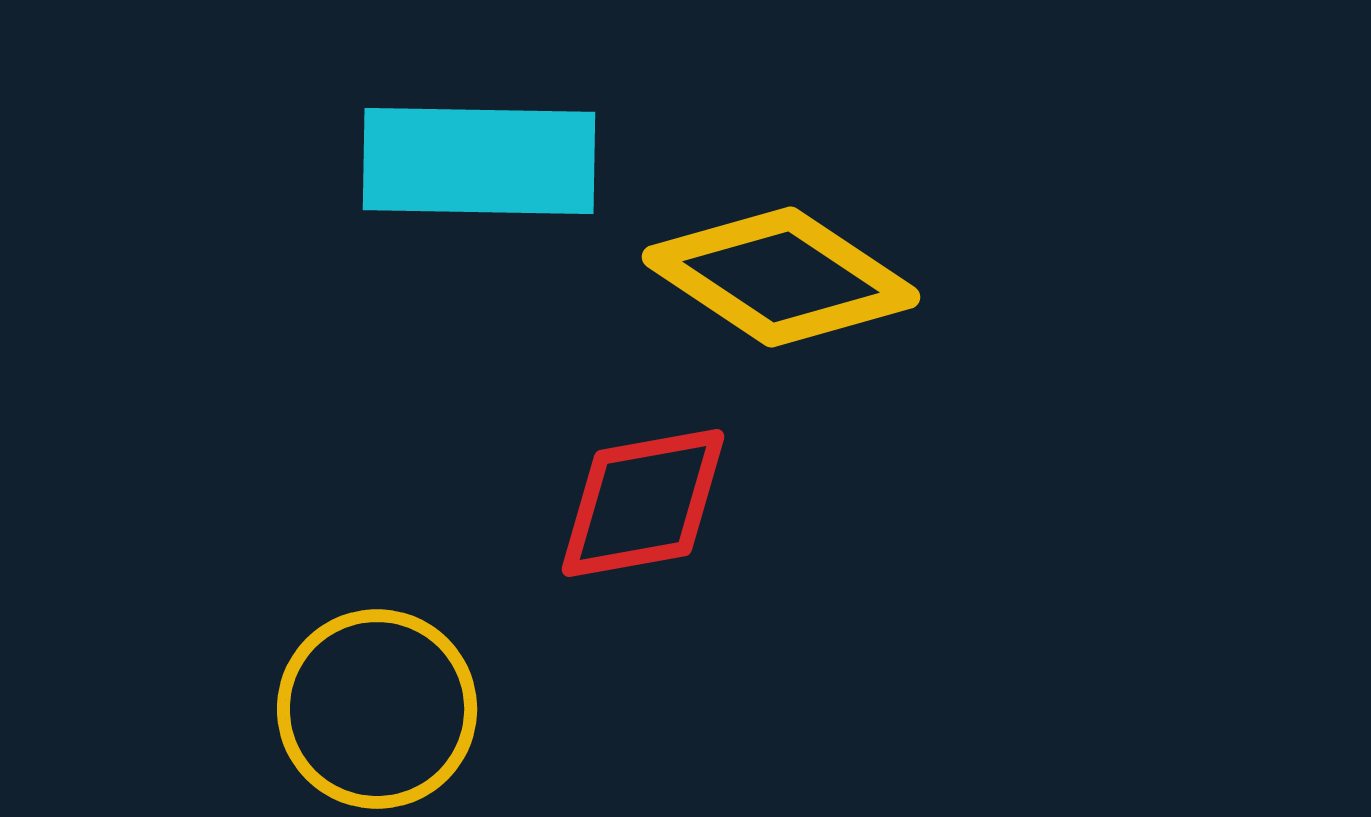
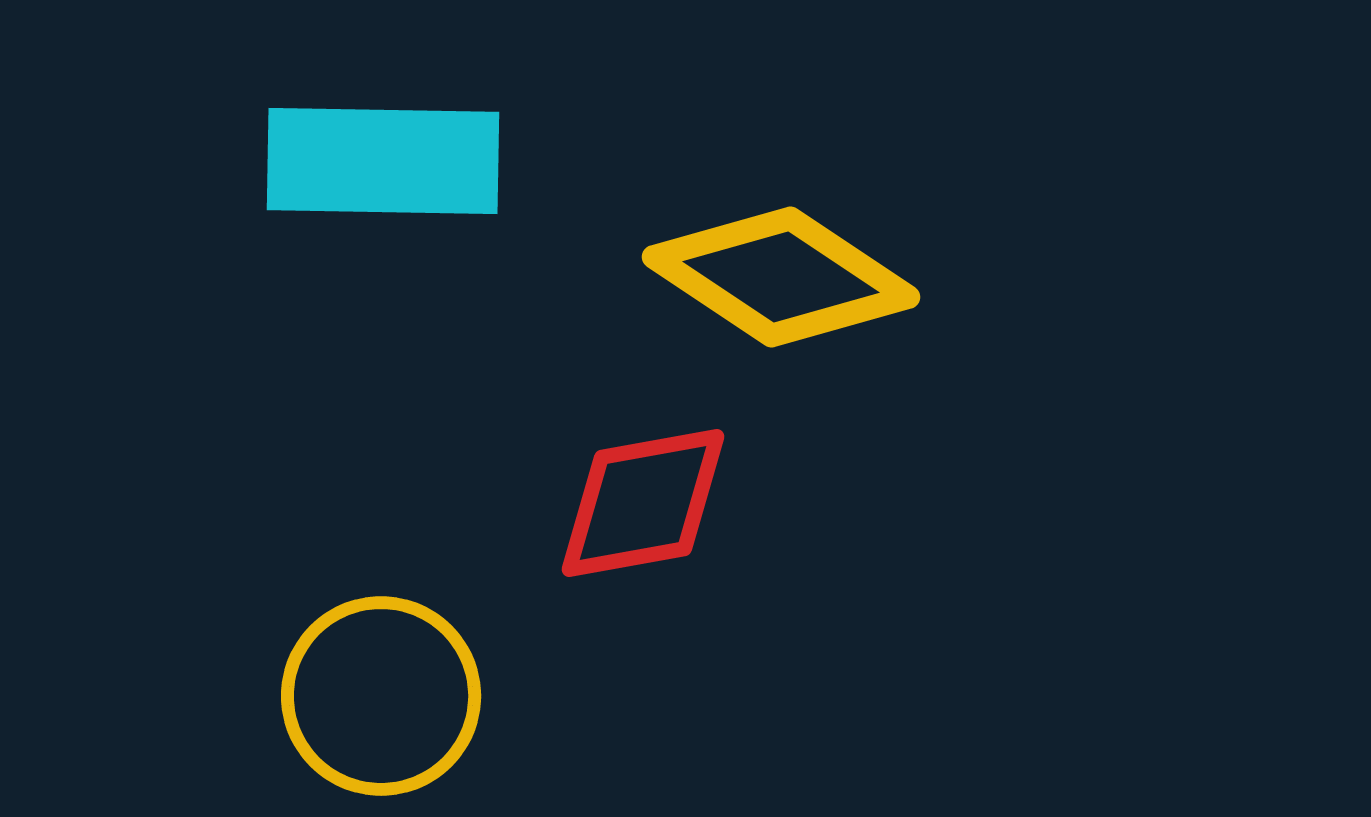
cyan rectangle: moved 96 px left
yellow circle: moved 4 px right, 13 px up
